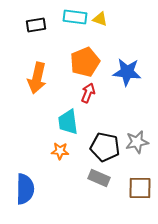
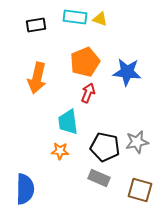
brown square: moved 2 px down; rotated 15 degrees clockwise
